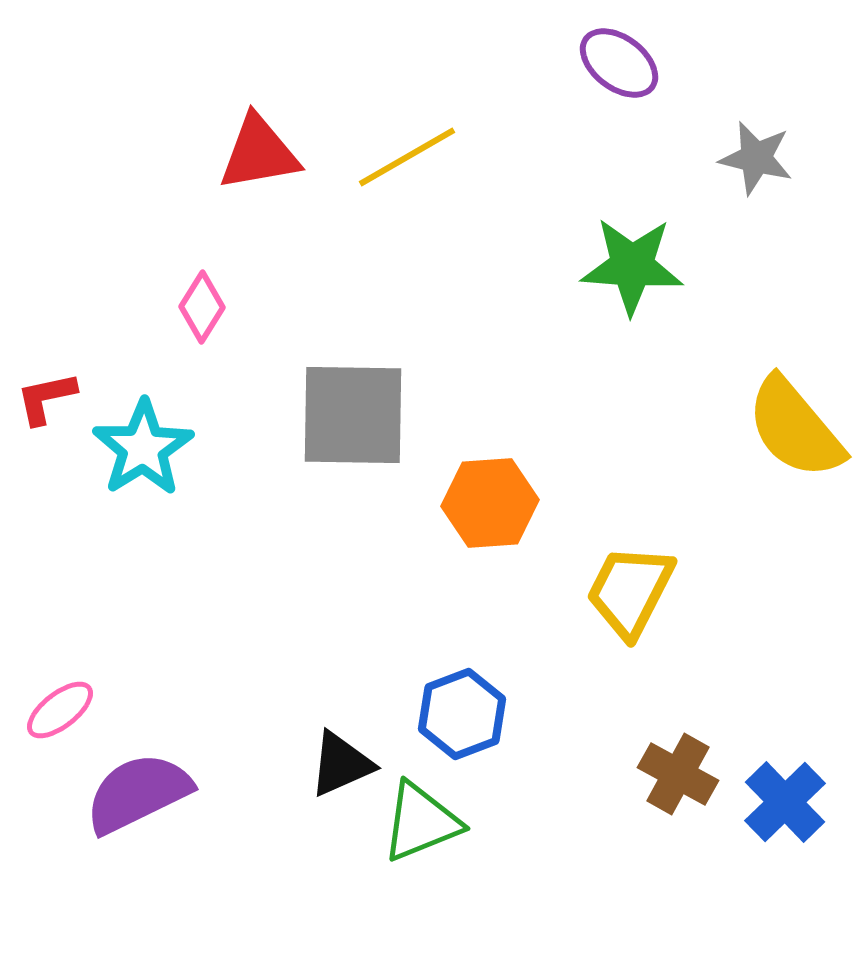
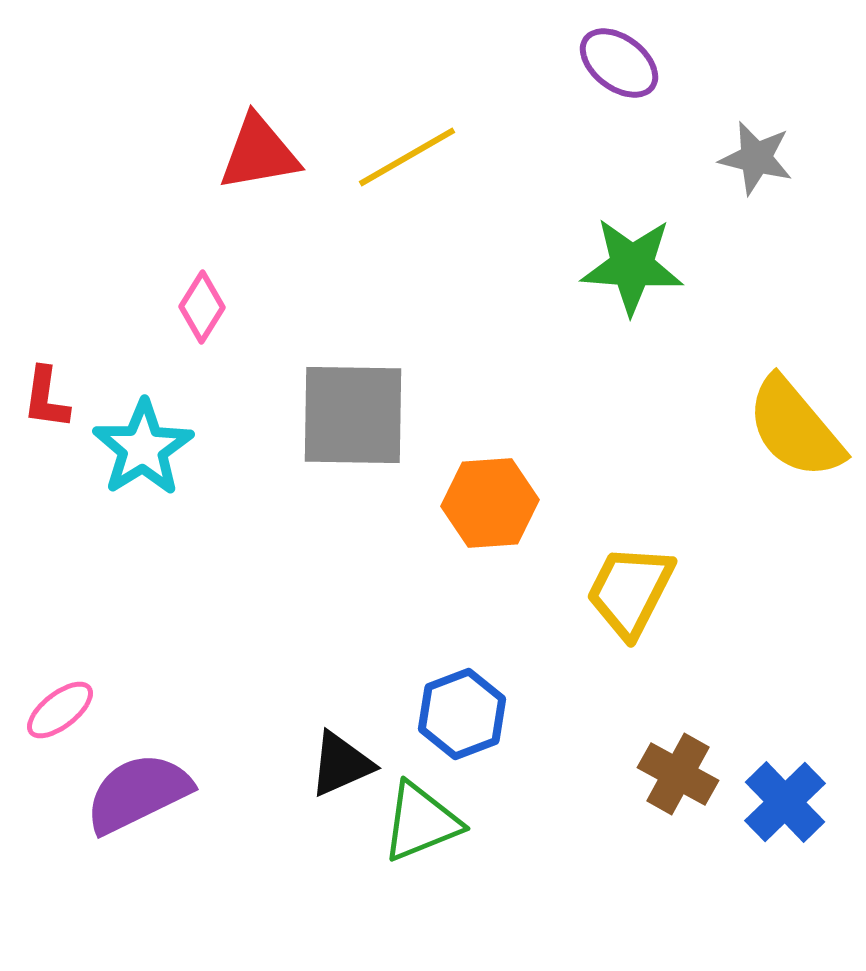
red L-shape: rotated 70 degrees counterclockwise
